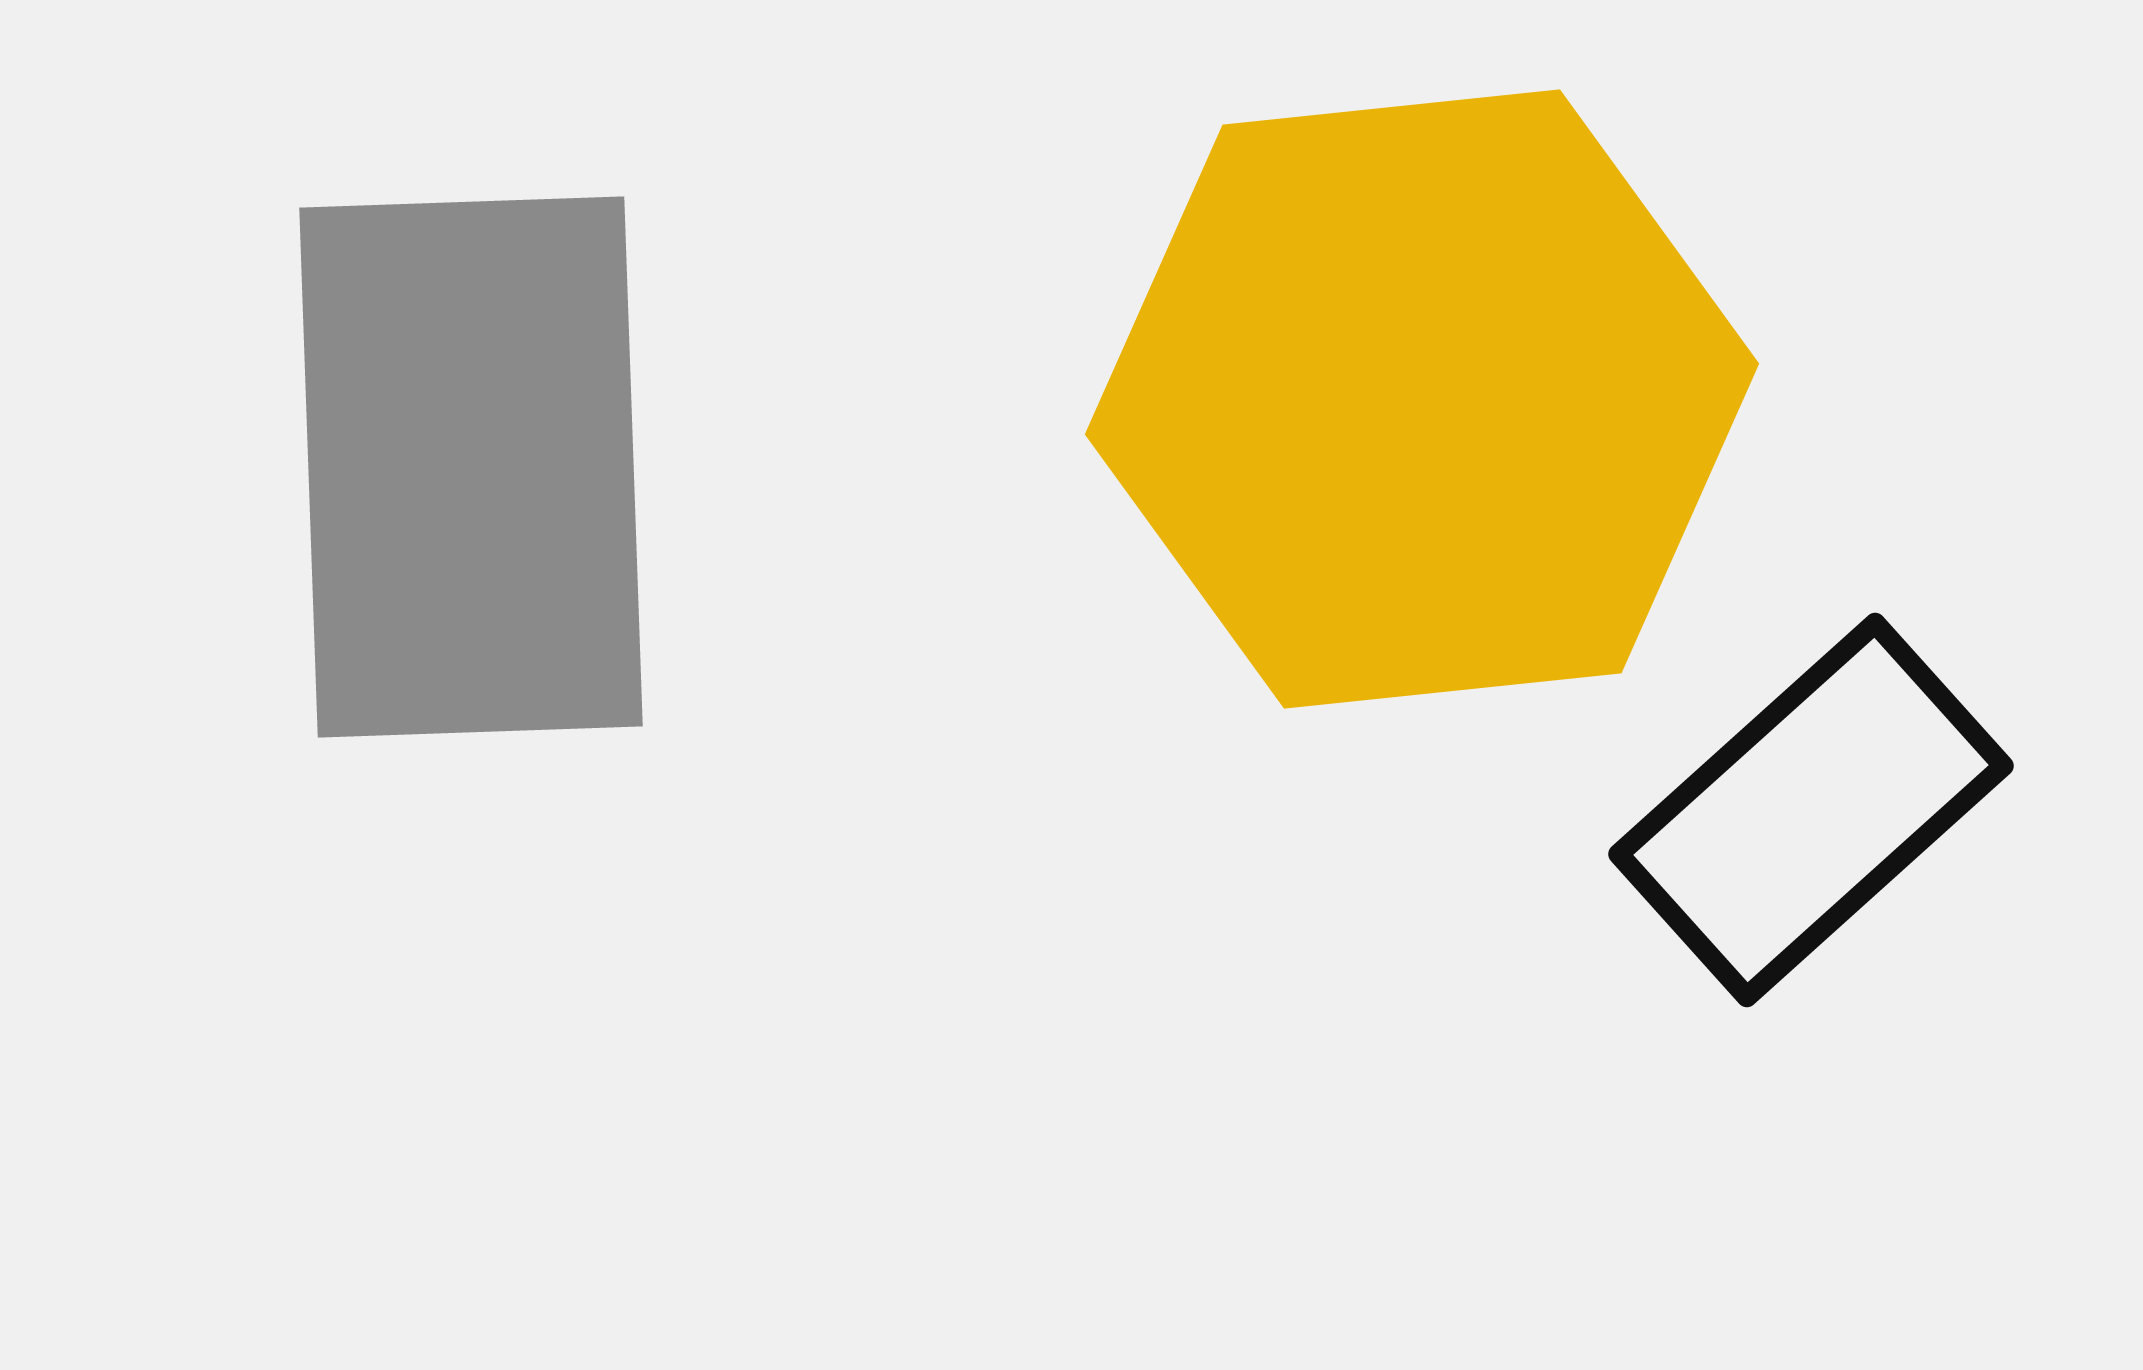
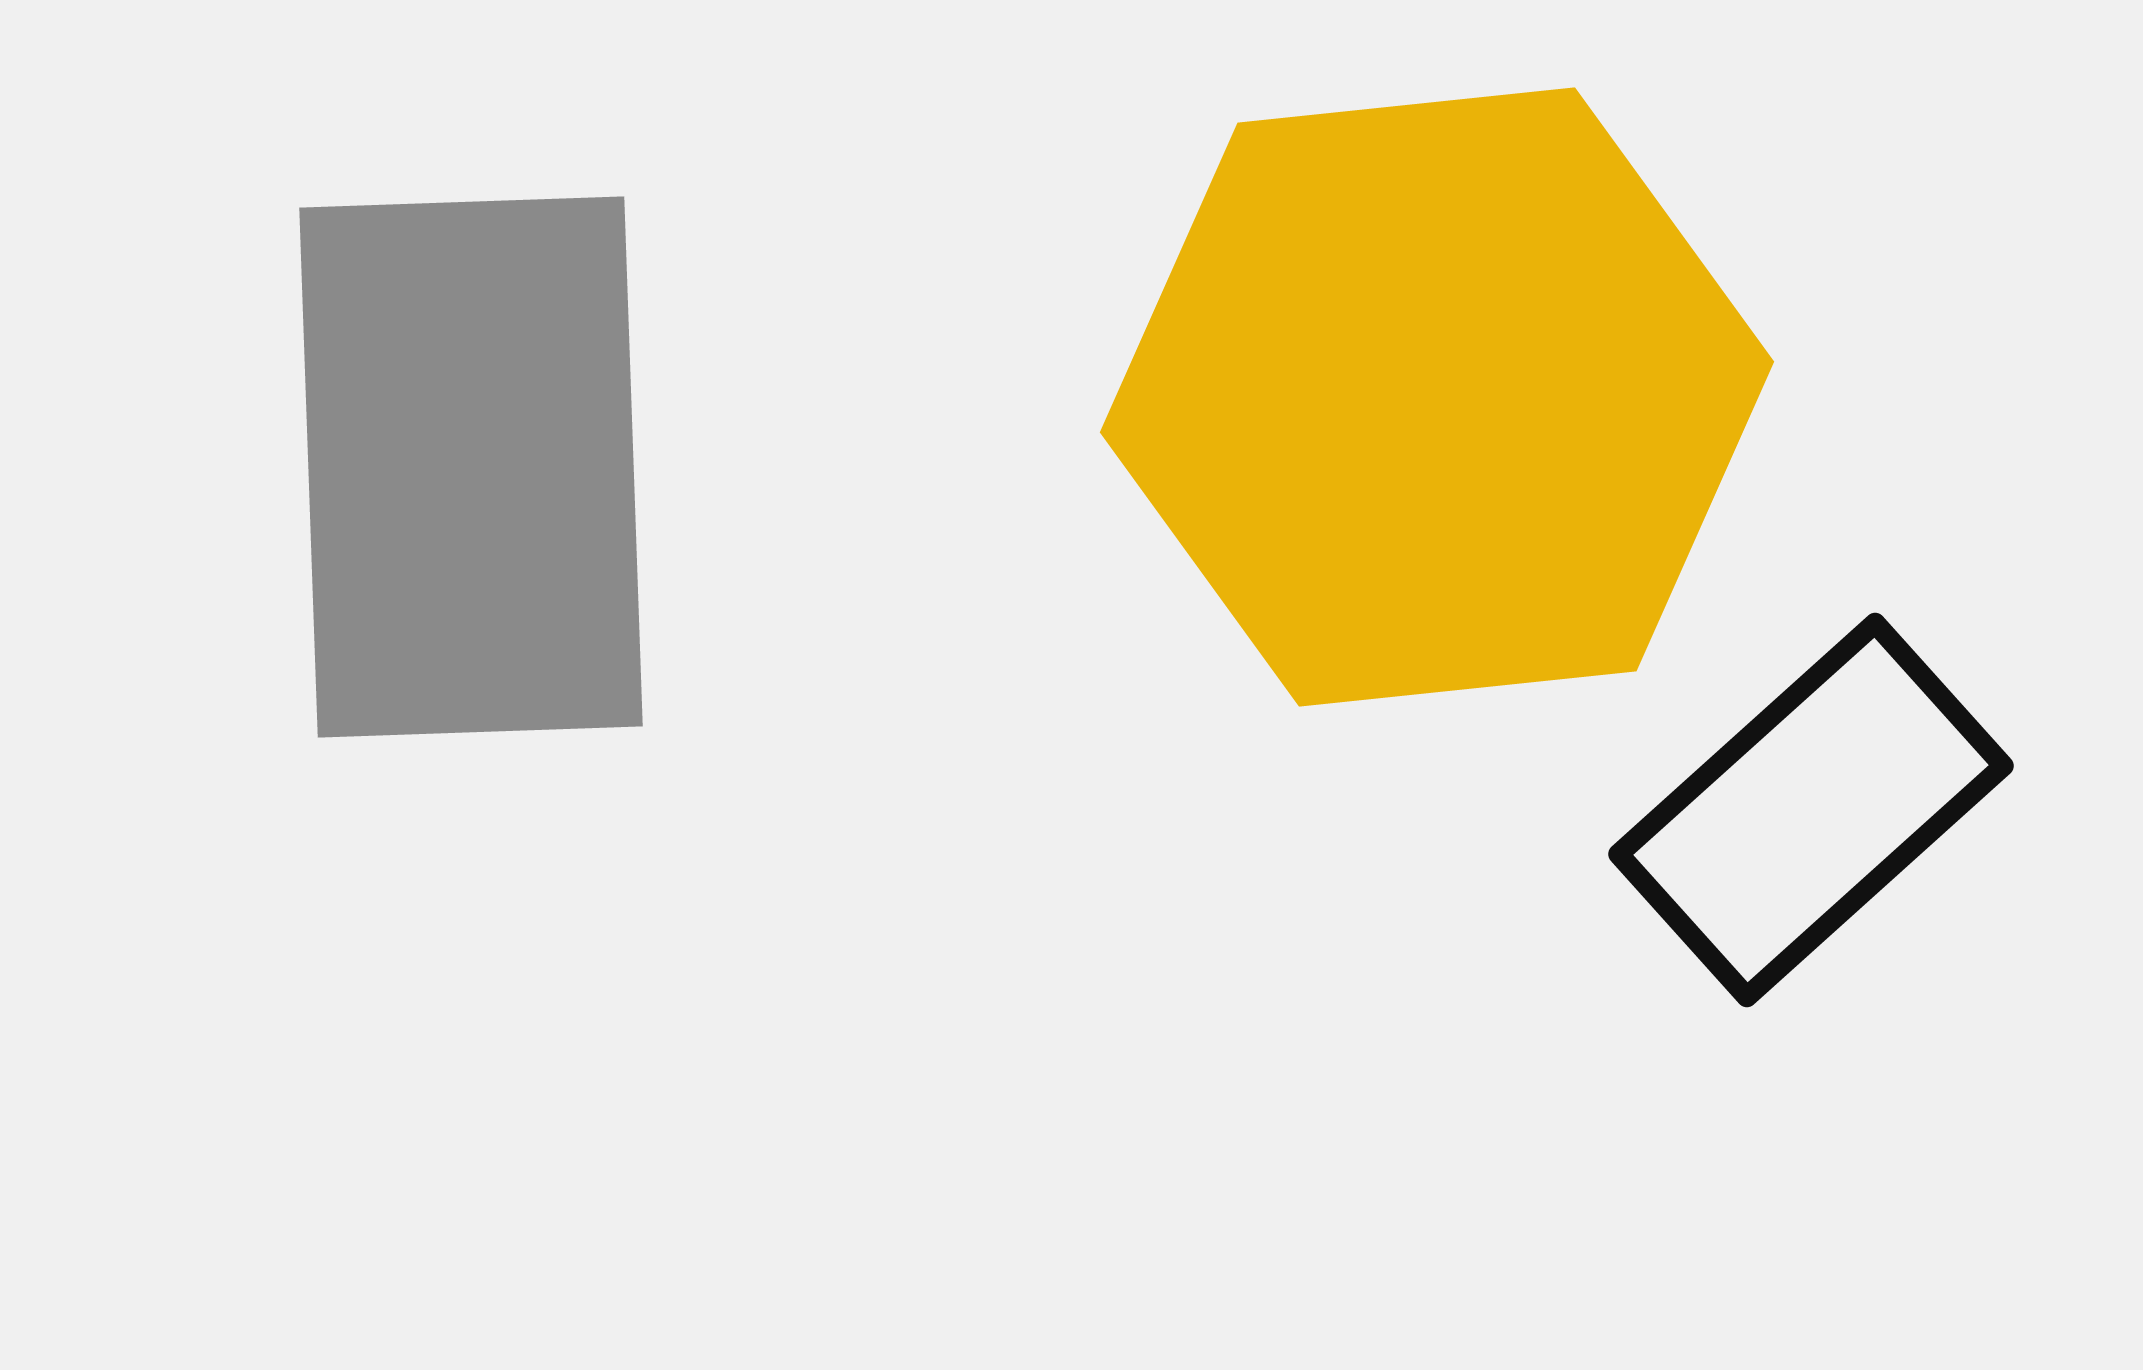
yellow hexagon: moved 15 px right, 2 px up
